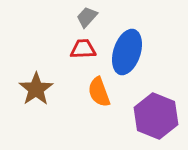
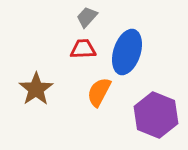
orange semicircle: rotated 48 degrees clockwise
purple hexagon: moved 1 px up
